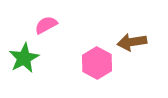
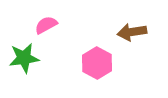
brown arrow: moved 10 px up
green star: rotated 20 degrees clockwise
